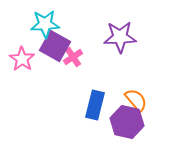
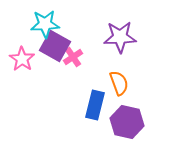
orange semicircle: moved 17 px left, 17 px up; rotated 20 degrees clockwise
